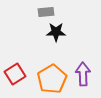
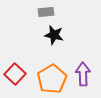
black star: moved 2 px left, 3 px down; rotated 12 degrees clockwise
red square: rotated 15 degrees counterclockwise
